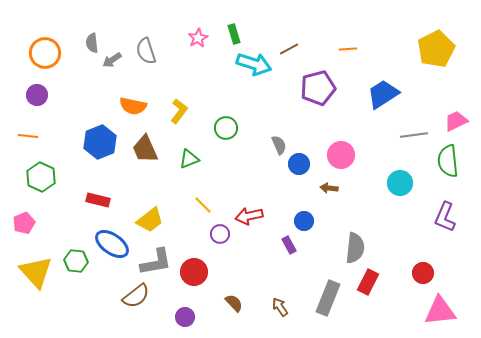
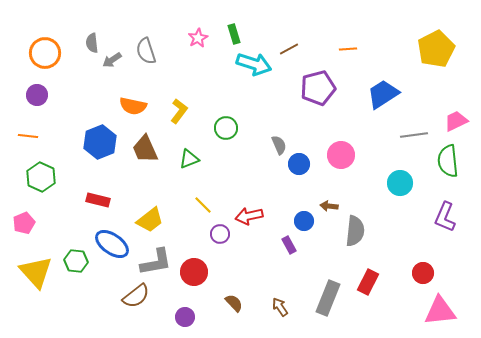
brown arrow at (329, 188): moved 18 px down
gray semicircle at (355, 248): moved 17 px up
